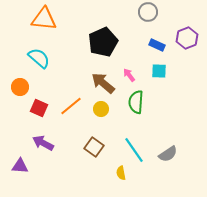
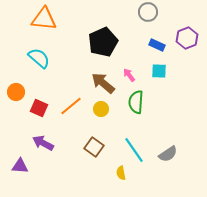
orange circle: moved 4 px left, 5 px down
